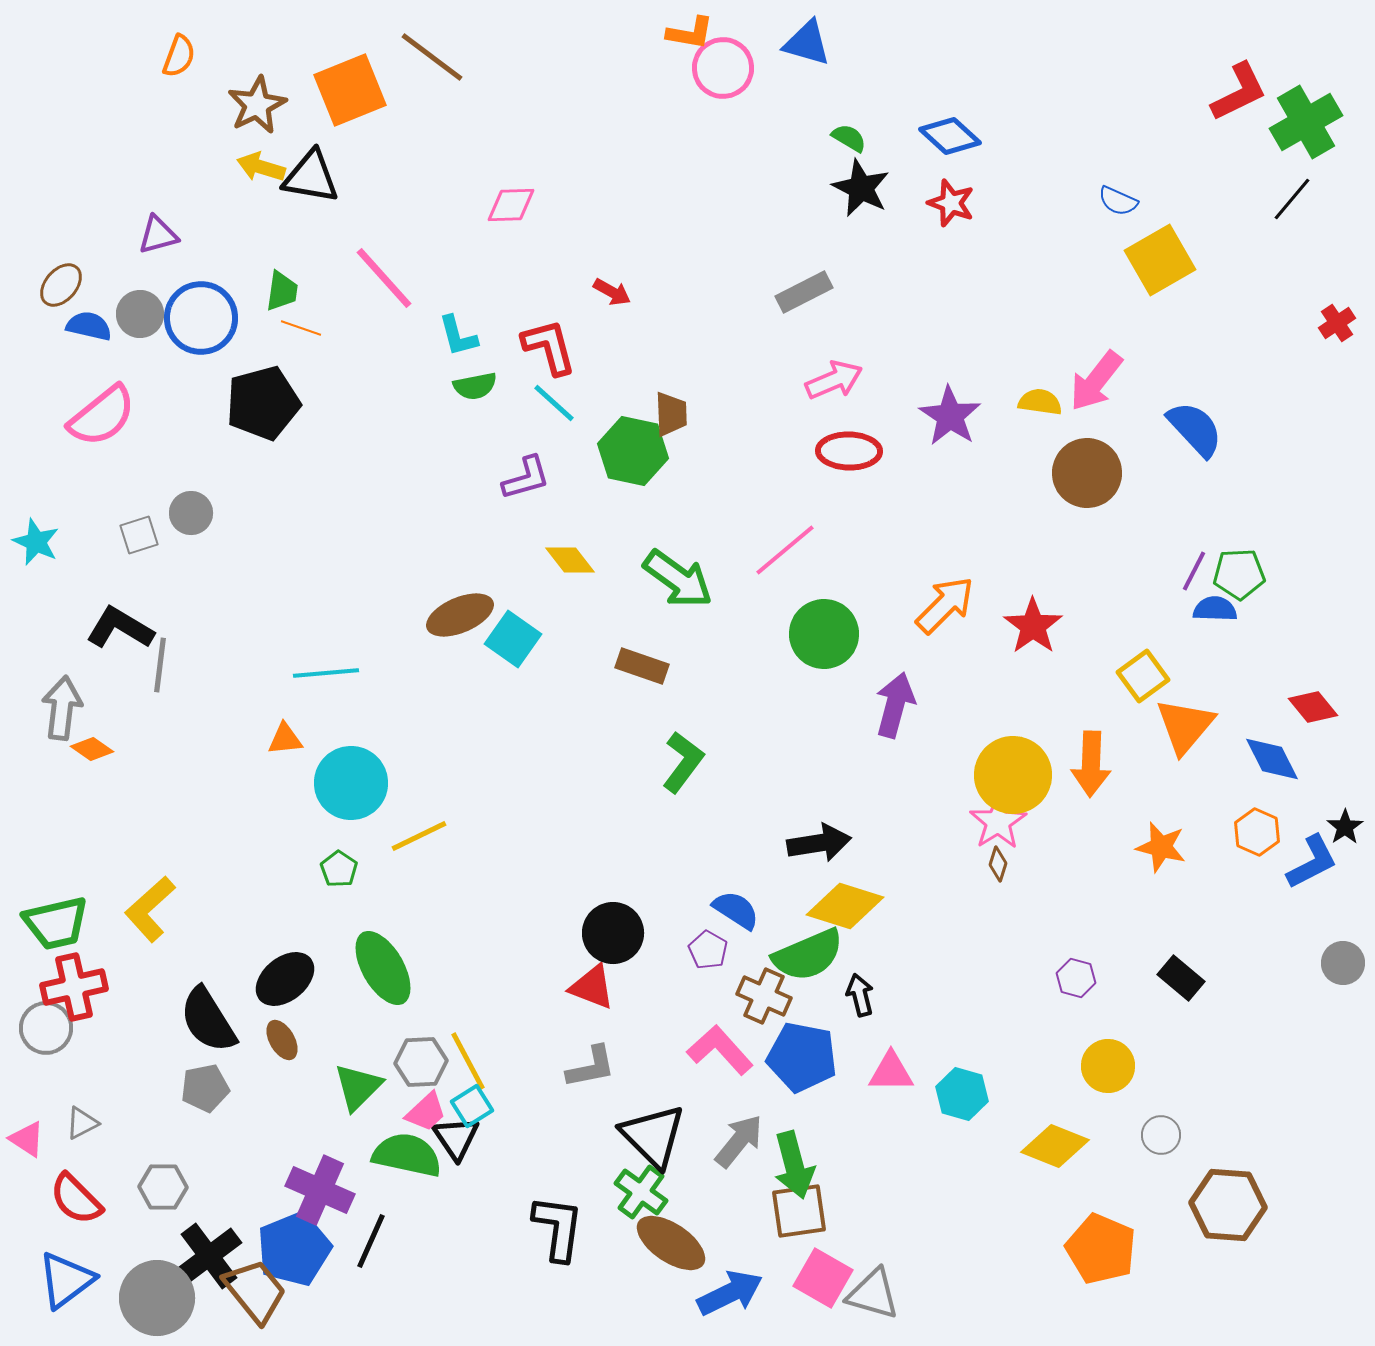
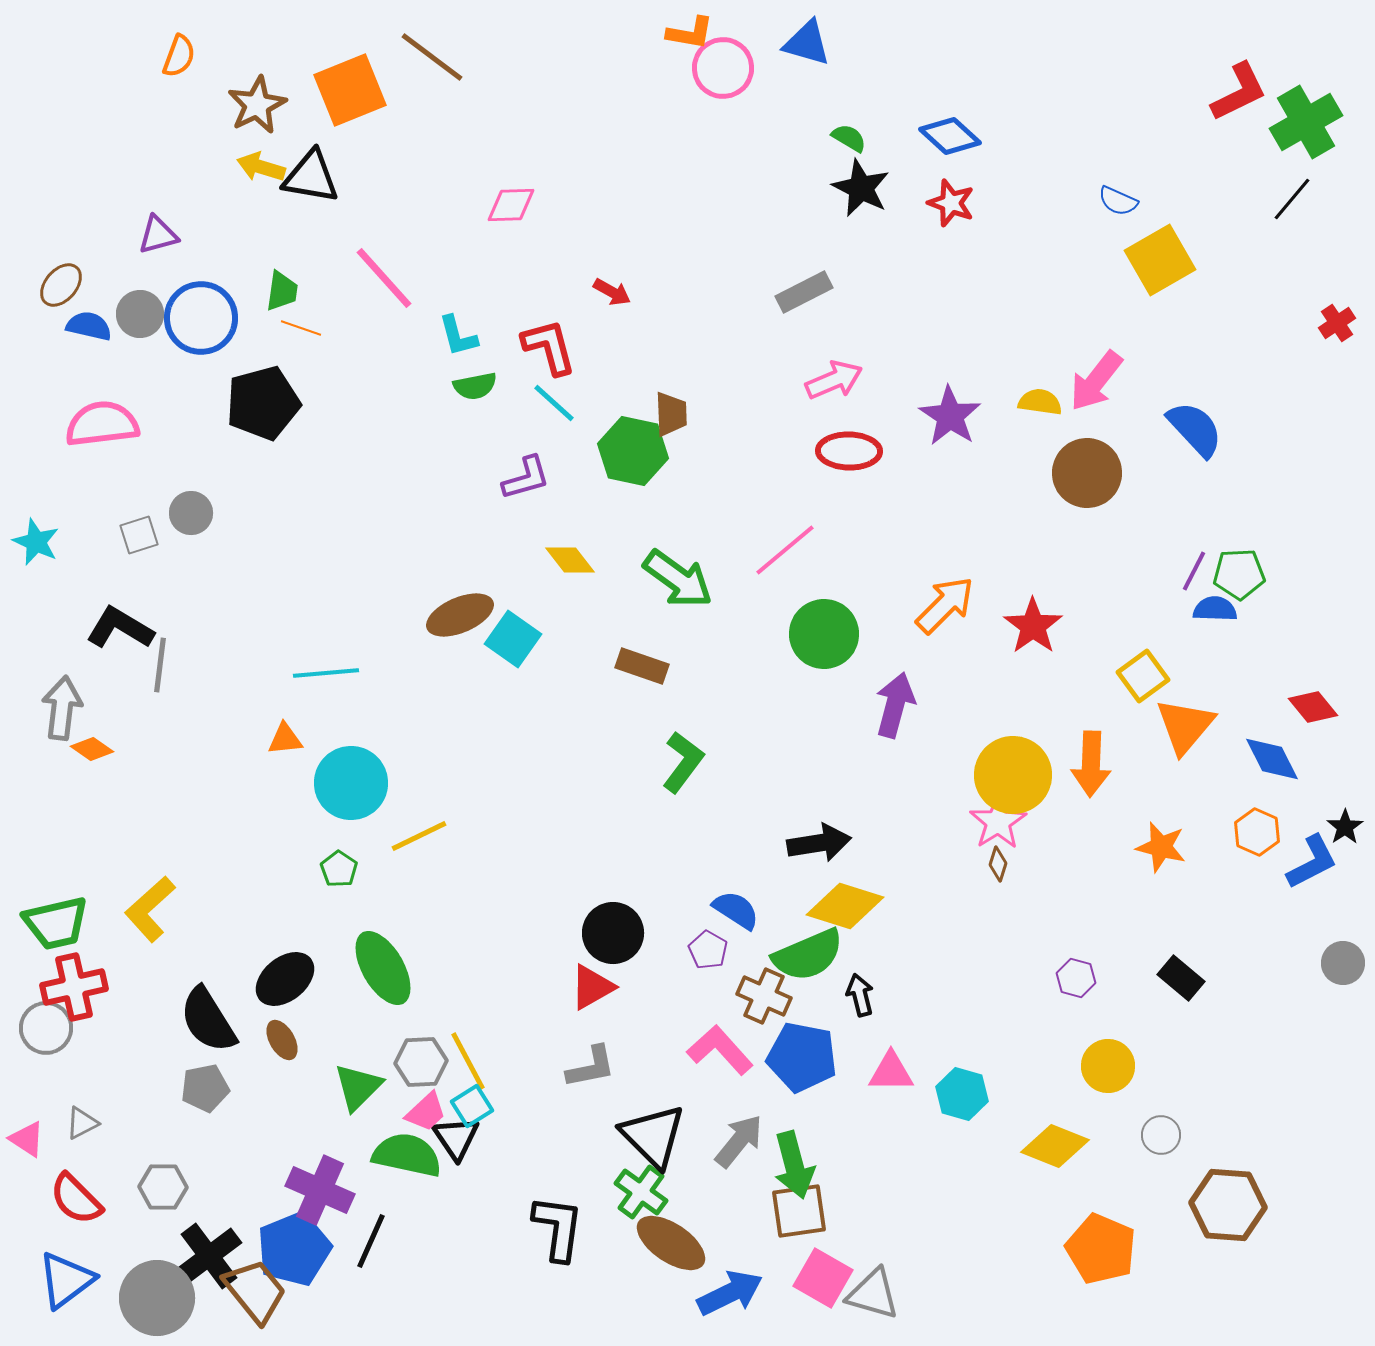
pink semicircle at (102, 416): moved 8 px down; rotated 148 degrees counterclockwise
red triangle at (592, 987): rotated 51 degrees counterclockwise
